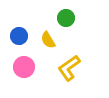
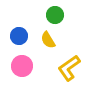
green circle: moved 11 px left, 3 px up
pink circle: moved 2 px left, 1 px up
